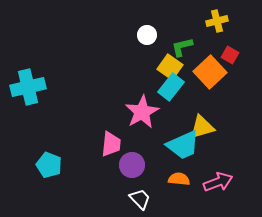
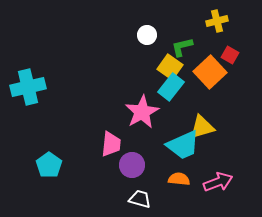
cyan pentagon: rotated 15 degrees clockwise
white trapezoid: rotated 30 degrees counterclockwise
